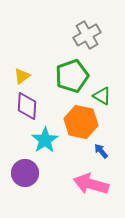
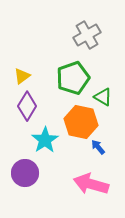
green pentagon: moved 1 px right, 2 px down
green triangle: moved 1 px right, 1 px down
purple diamond: rotated 28 degrees clockwise
blue arrow: moved 3 px left, 4 px up
